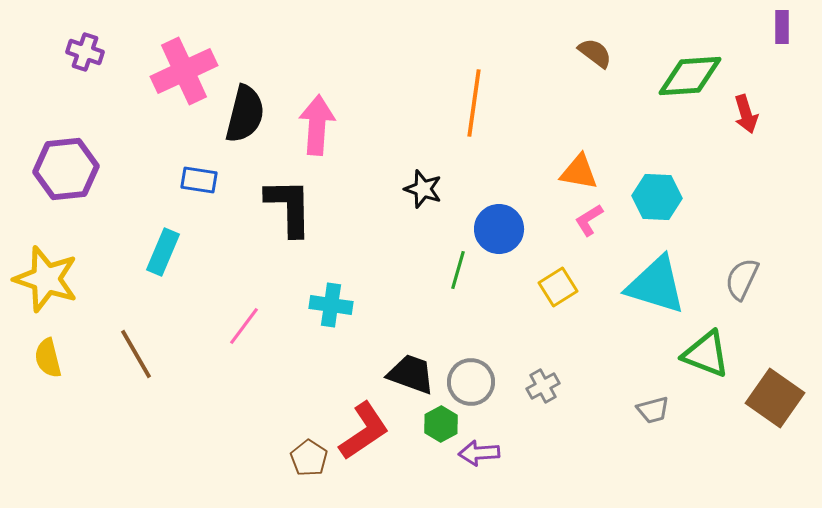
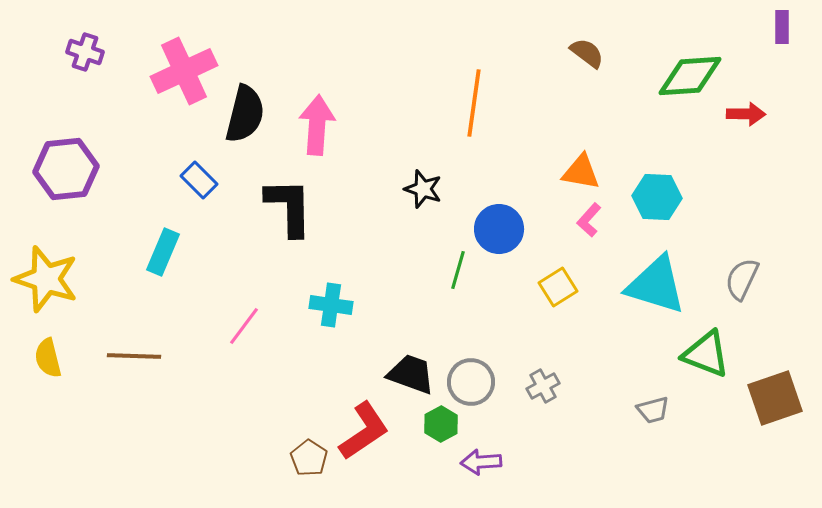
brown semicircle: moved 8 px left
red arrow: rotated 72 degrees counterclockwise
orange triangle: moved 2 px right
blue rectangle: rotated 36 degrees clockwise
pink L-shape: rotated 16 degrees counterclockwise
brown line: moved 2 px left, 2 px down; rotated 58 degrees counterclockwise
brown square: rotated 36 degrees clockwise
purple arrow: moved 2 px right, 9 px down
